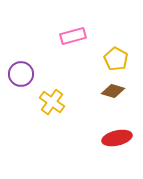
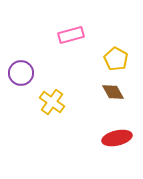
pink rectangle: moved 2 px left, 1 px up
purple circle: moved 1 px up
brown diamond: moved 1 px down; rotated 45 degrees clockwise
